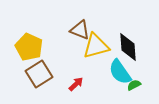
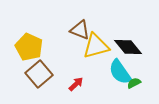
black diamond: rotated 36 degrees counterclockwise
brown square: rotated 8 degrees counterclockwise
green semicircle: moved 2 px up
